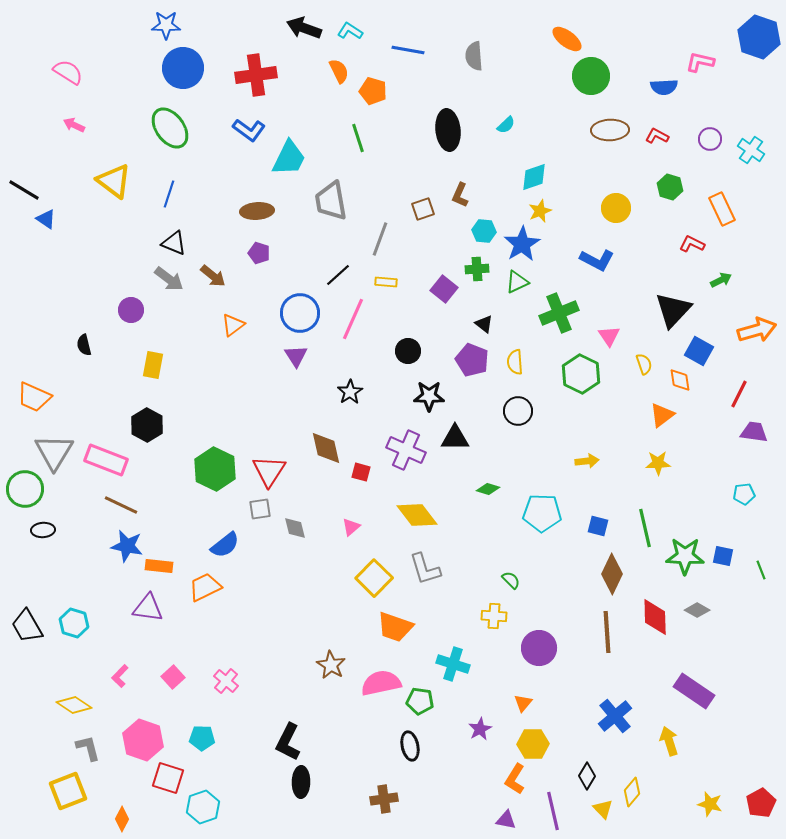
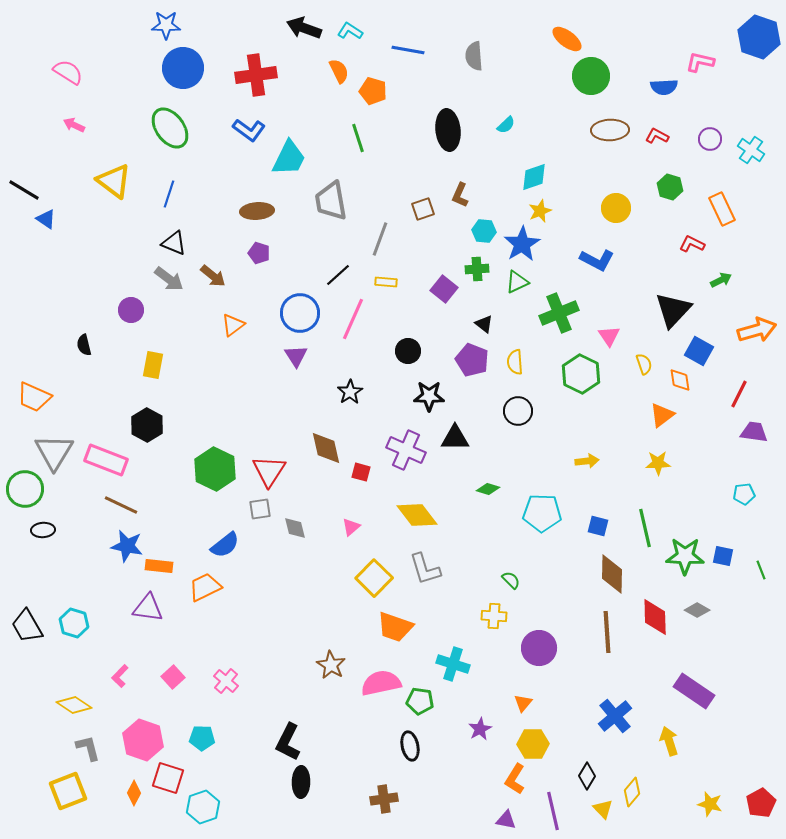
brown diamond at (612, 574): rotated 24 degrees counterclockwise
orange diamond at (122, 819): moved 12 px right, 26 px up
